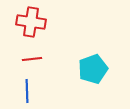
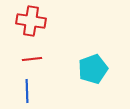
red cross: moved 1 px up
